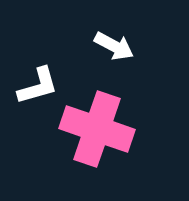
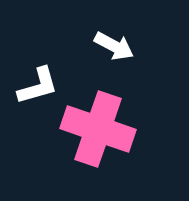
pink cross: moved 1 px right
